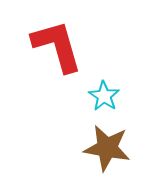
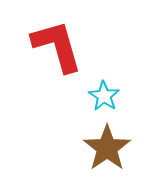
brown star: rotated 27 degrees clockwise
